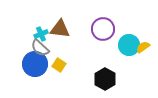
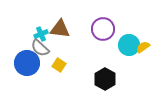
blue circle: moved 8 px left, 1 px up
